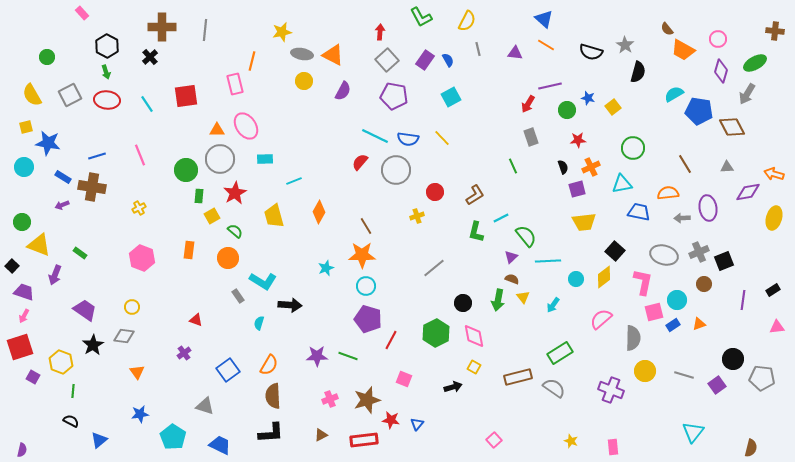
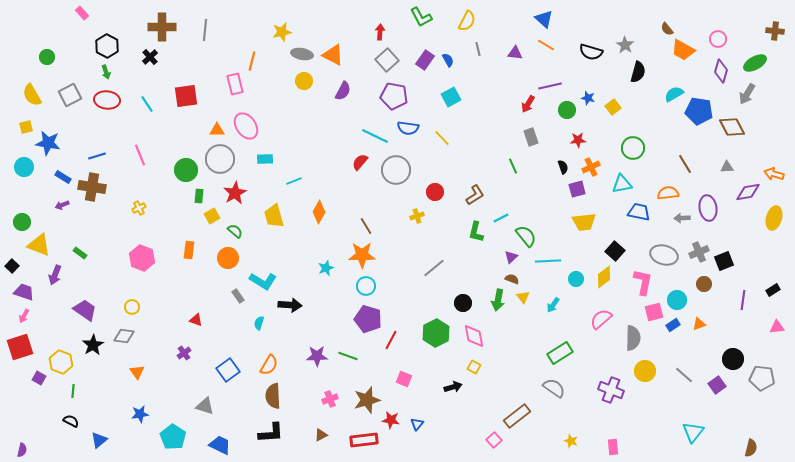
blue semicircle at (408, 139): moved 11 px up
gray line at (684, 375): rotated 24 degrees clockwise
purple square at (33, 377): moved 6 px right, 1 px down
brown rectangle at (518, 377): moved 1 px left, 39 px down; rotated 24 degrees counterclockwise
